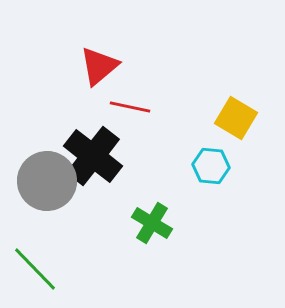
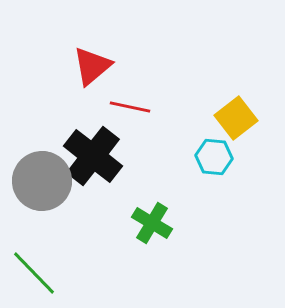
red triangle: moved 7 px left
yellow square: rotated 21 degrees clockwise
cyan hexagon: moved 3 px right, 9 px up
gray circle: moved 5 px left
green line: moved 1 px left, 4 px down
